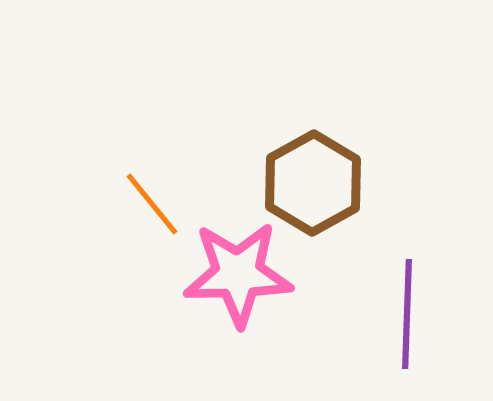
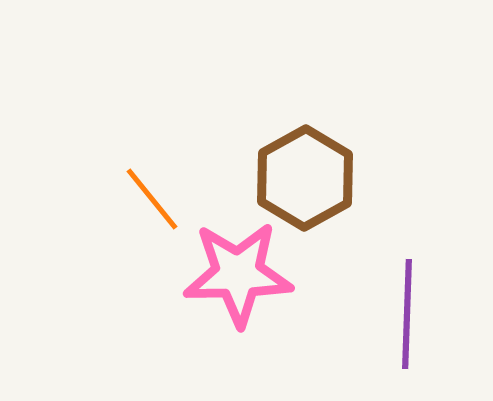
brown hexagon: moved 8 px left, 5 px up
orange line: moved 5 px up
